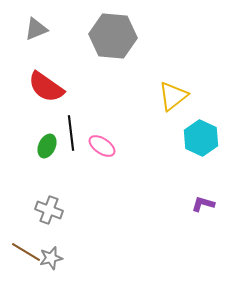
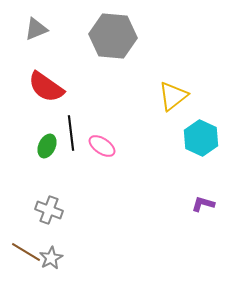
gray star: rotated 15 degrees counterclockwise
